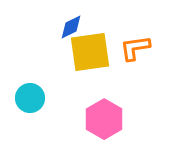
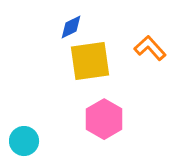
orange L-shape: moved 15 px right; rotated 56 degrees clockwise
yellow square: moved 9 px down
cyan circle: moved 6 px left, 43 px down
